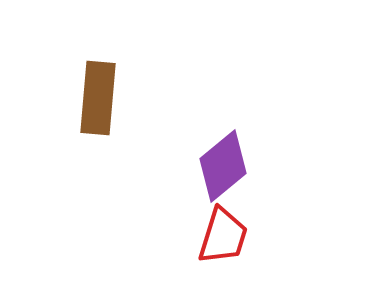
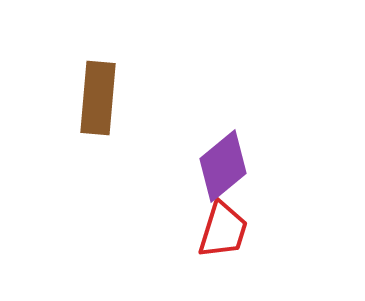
red trapezoid: moved 6 px up
